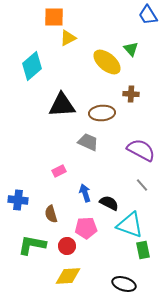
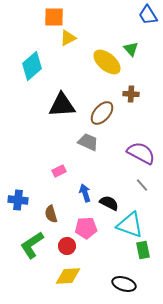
brown ellipse: rotated 45 degrees counterclockwise
purple semicircle: moved 3 px down
green L-shape: rotated 44 degrees counterclockwise
